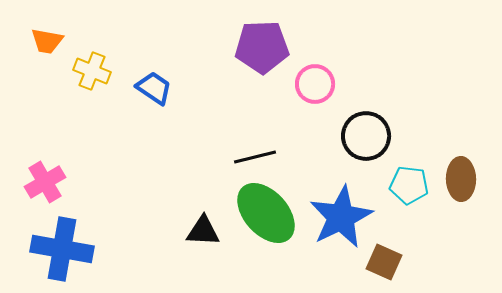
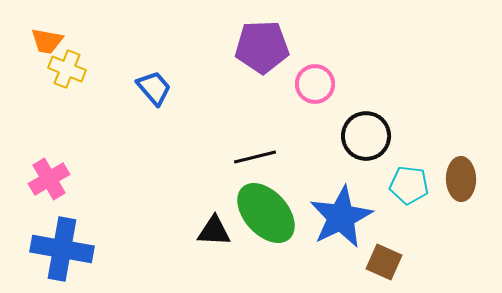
yellow cross: moved 25 px left, 2 px up
blue trapezoid: rotated 15 degrees clockwise
pink cross: moved 4 px right, 3 px up
black triangle: moved 11 px right
